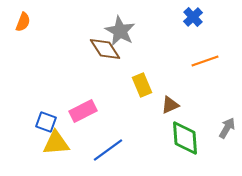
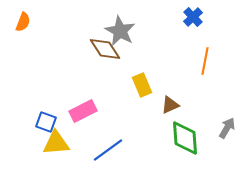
orange line: rotated 60 degrees counterclockwise
